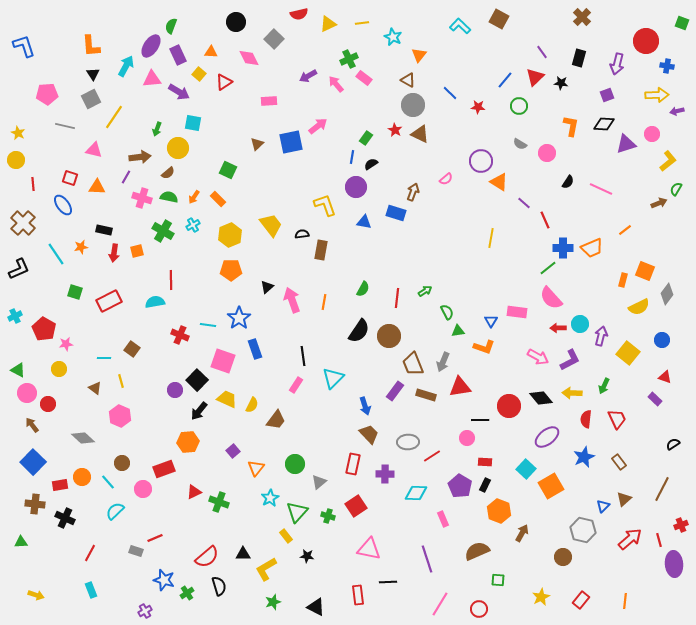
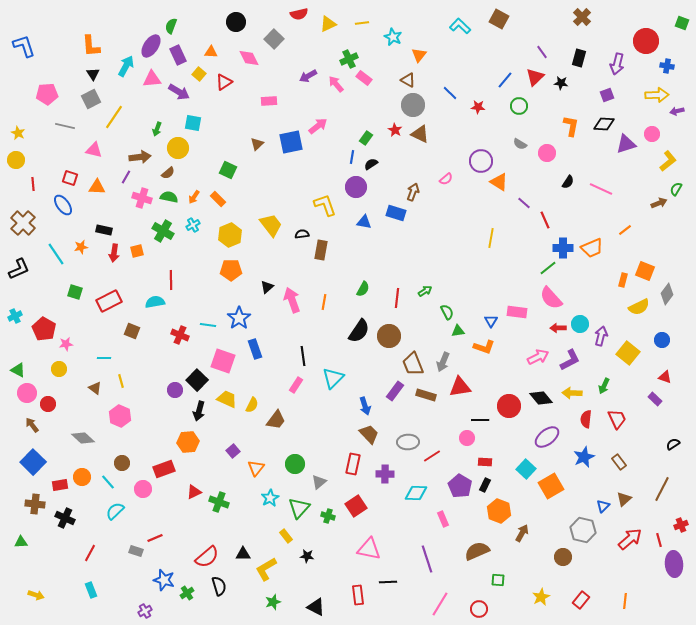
brown square at (132, 349): moved 18 px up; rotated 14 degrees counterclockwise
pink arrow at (538, 357): rotated 55 degrees counterclockwise
black arrow at (199, 411): rotated 24 degrees counterclockwise
green triangle at (297, 512): moved 2 px right, 4 px up
